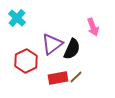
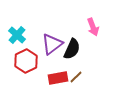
cyan cross: moved 17 px down
